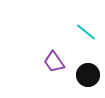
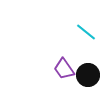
purple trapezoid: moved 10 px right, 7 px down
